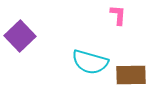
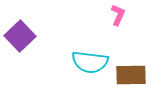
pink L-shape: rotated 20 degrees clockwise
cyan semicircle: rotated 9 degrees counterclockwise
